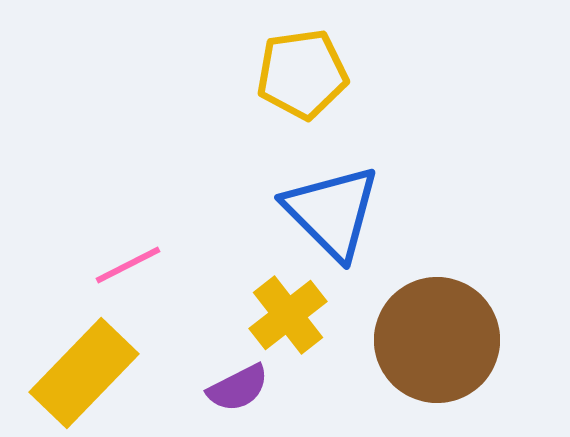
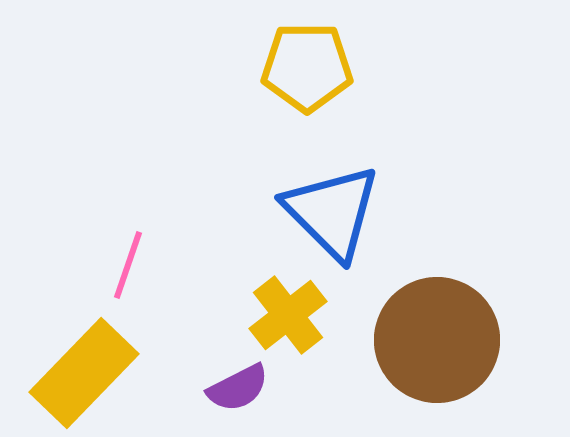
yellow pentagon: moved 5 px right, 7 px up; rotated 8 degrees clockwise
pink line: rotated 44 degrees counterclockwise
